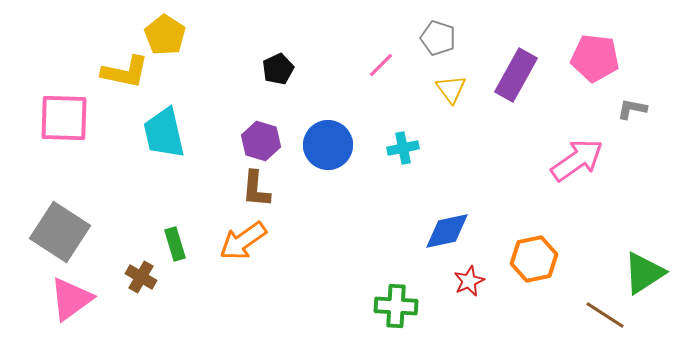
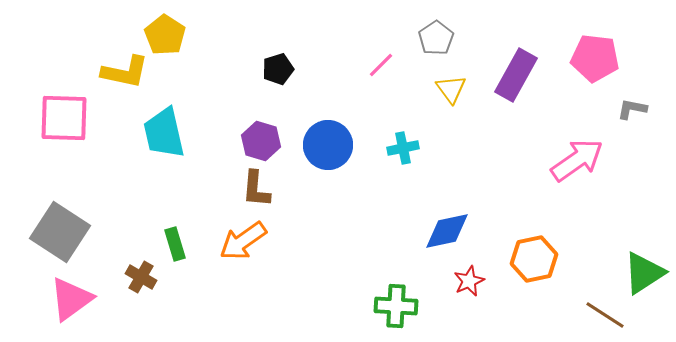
gray pentagon: moved 2 px left; rotated 20 degrees clockwise
black pentagon: rotated 8 degrees clockwise
